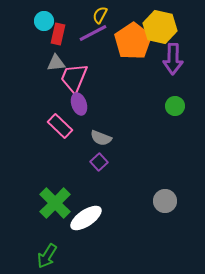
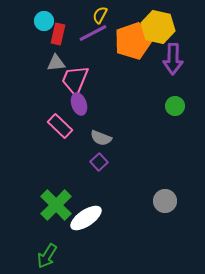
yellow hexagon: moved 2 px left
orange pentagon: rotated 15 degrees clockwise
pink trapezoid: moved 1 px right, 2 px down
green cross: moved 1 px right, 2 px down
